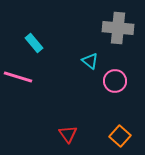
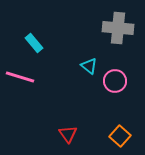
cyan triangle: moved 1 px left, 5 px down
pink line: moved 2 px right
